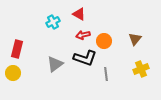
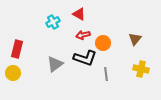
orange circle: moved 1 px left, 2 px down
yellow cross: rotated 35 degrees clockwise
